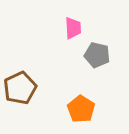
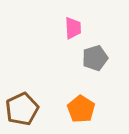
gray pentagon: moved 2 px left, 3 px down; rotated 30 degrees counterclockwise
brown pentagon: moved 2 px right, 21 px down
